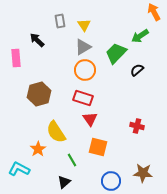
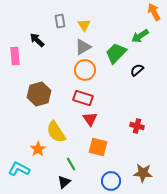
pink rectangle: moved 1 px left, 2 px up
green line: moved 1 px left, 4 px down
